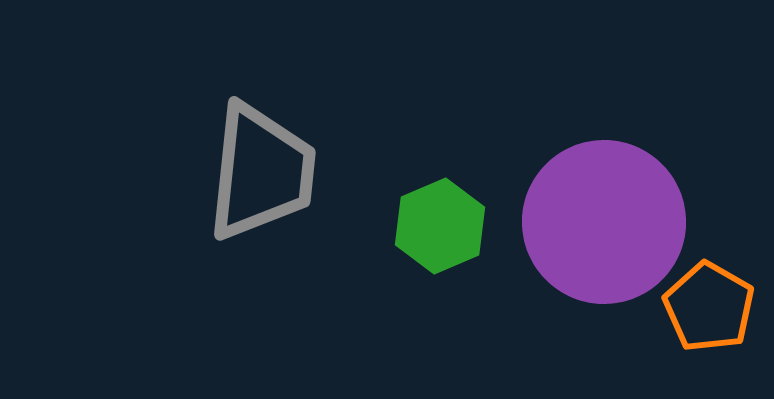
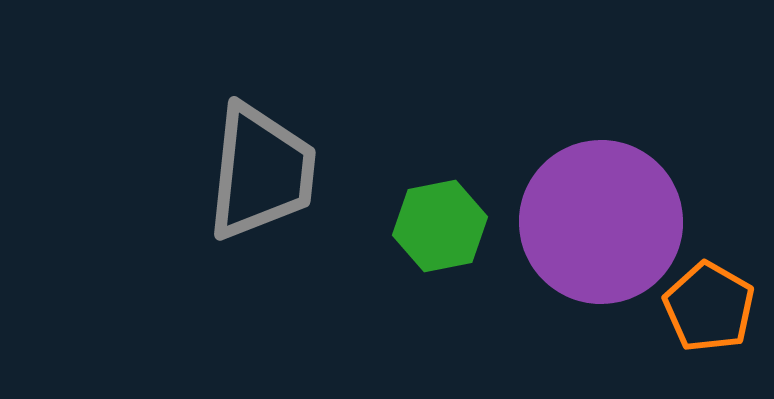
purple circle: moved 3 px left
green hexagon: rotated 12 degrees clockwise
